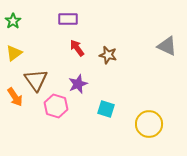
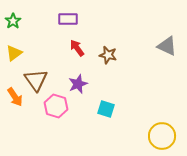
yellow circle: moved 13 px right, 12 px down
